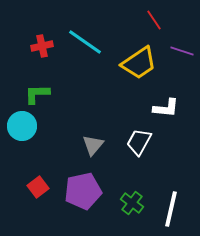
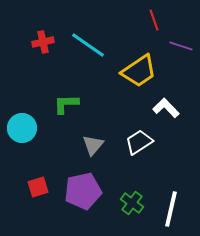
red line: rotated 15 degrees clockwise
cyan line: moved 3 px right, 3 px down
red cross: moved 1 px right, 4 px up
purple line: moved 1 px left, 5 px up
yellow trapezoid: moved 8 px down
green L-shape: moved 29 px right, 10 px down
white L-shape: rotated 140 degrees counterclockwise
cyan circle: moved 2 px down
white trapezoid: rotated 28 degrees clockwise
red square: rotated 20 degrees clockwise
